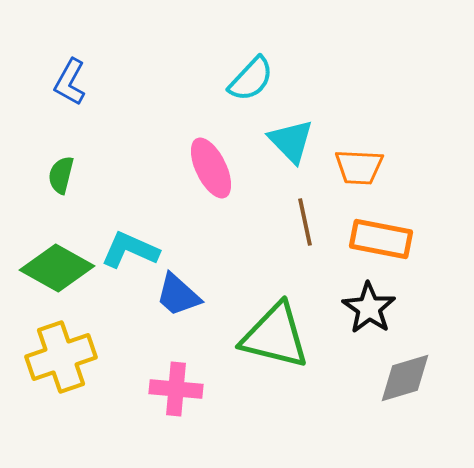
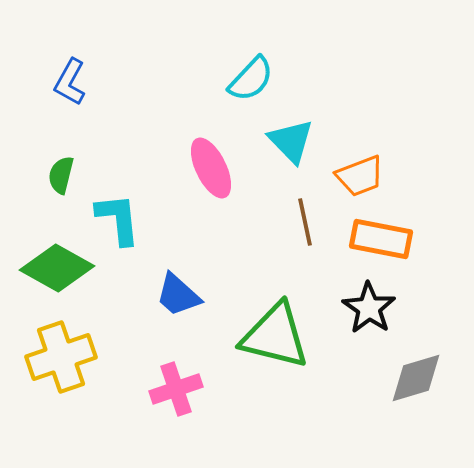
orange trapezoid: moved 1 px right, 9 px down; rotated 24 degrees counterclockwise
cyan L-shape: moved 12 px left, 31 px up; rotated 60 degrees clockwise
gray diamond: moved 11 px right
pink cross: rotated 24 degrees counterclockwise
